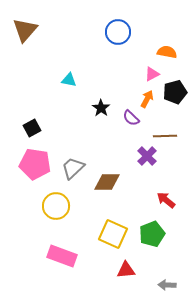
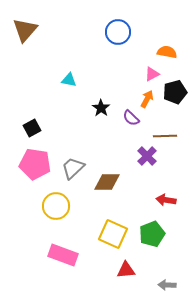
red arrow: rotated 30 degrees counterclockwise
pink rectangle: moved 1 px right, 1 px up
